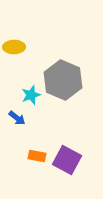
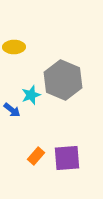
blue arrow: moved 5 px left, 8 px up
orange rectangle: moved 1 px left; rotated 60 degrees counterclockwise
purple square: moved 2 px up; rotated 32 degrees counterclockwise
